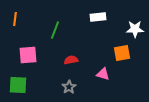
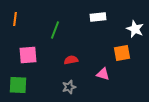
white star: rotated 24 degrees clockwise
gray star: rotated 16 degrees clockwise
